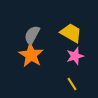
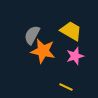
yellow trapezoid: moved 2 px up
orange star: moved 12 px right, 4 px up; rotated 20 degrees counterclockwise
yellow line: moved 6 px left, 3 px down; rotated 32 degrees counterclockwise
